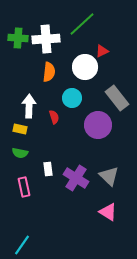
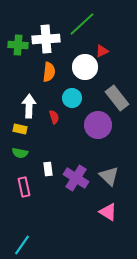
green cross: moved 7 px down
